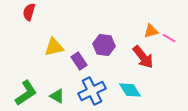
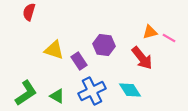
orange triangle: moved 1 px left, 1 px down
yellow triangle: moved 3 px down; rotated 30 degrees clockwise
red arrow: moved 1 px left, 1 px down
